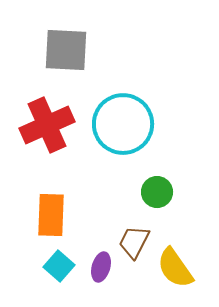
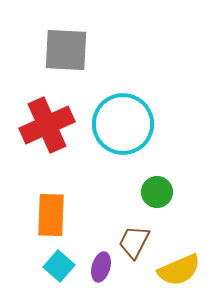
yellow semicircle: moved 4 px right, 2 px down; rotated 78 degrees counterclockwise
